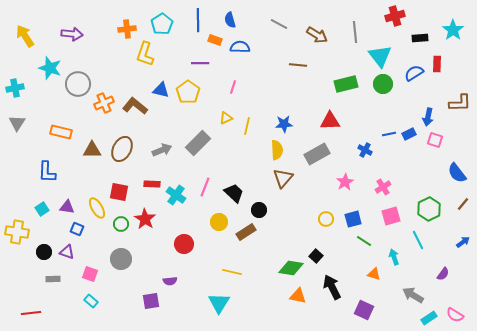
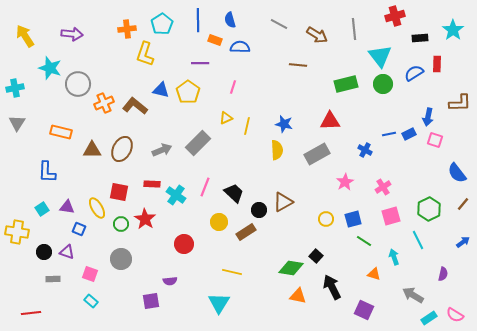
gray line at (355, 32): moved 1 px left, 3 px up
blue star at (284, 124): rotated 18 degrees clockwise
brown triangle at (283, 178): moved 24 px down; rotated 20 degrees clockwise
blue square at (77, 229): moved 2 px right
purple semicircle at (443, 274): rotated 24 degrees counterclockwise
